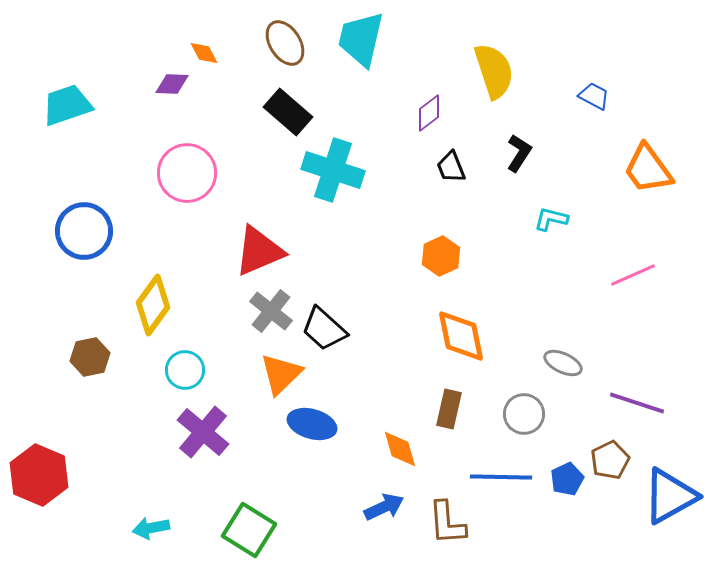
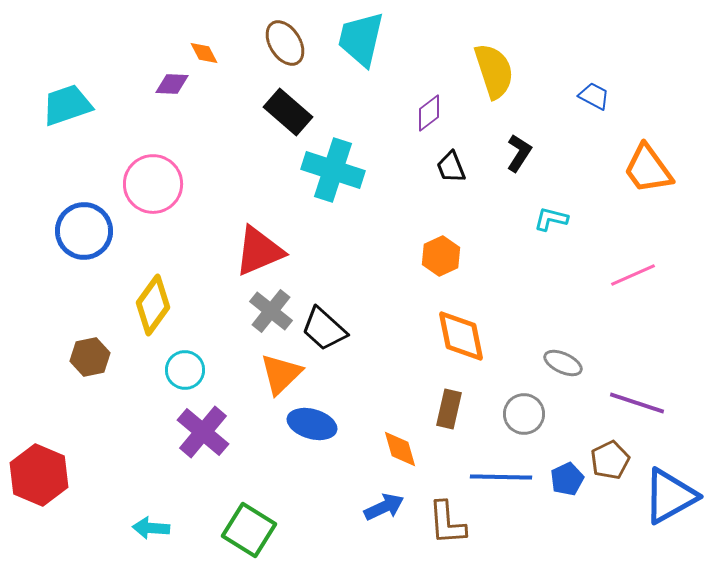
pink circle at (187, 173): moved 34 px left, 11 px down
cyan arrow at (151, 528): rotated 15 degrees clockwise
